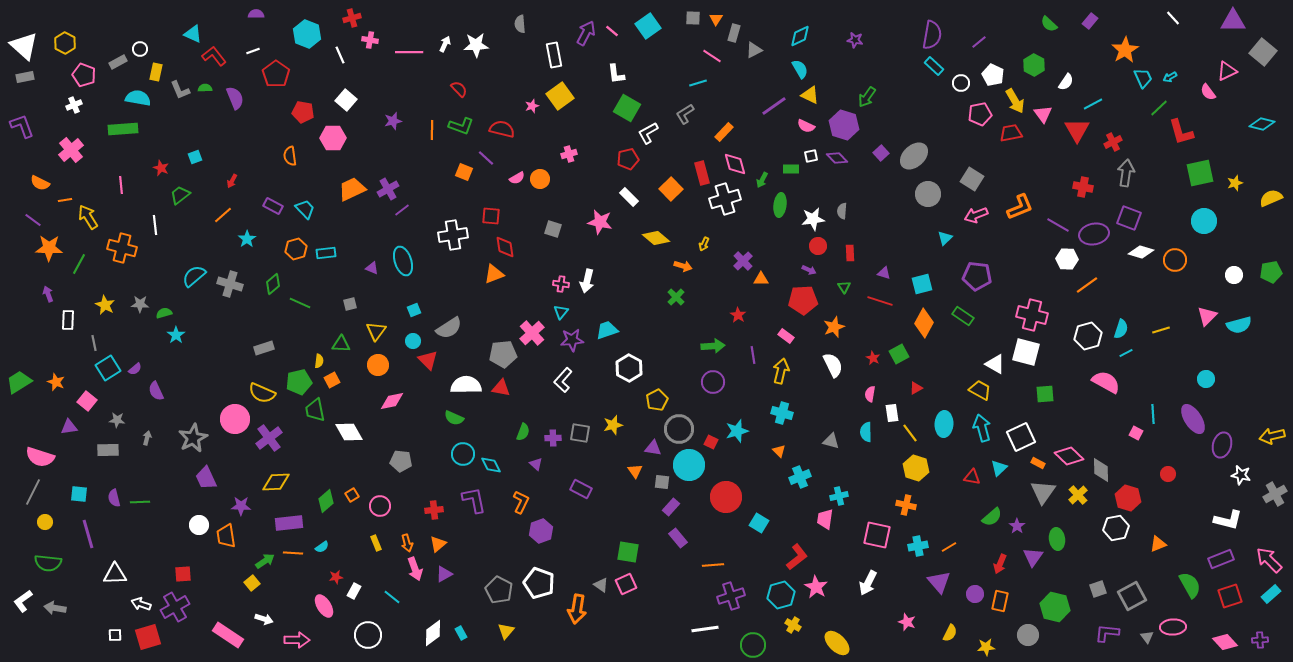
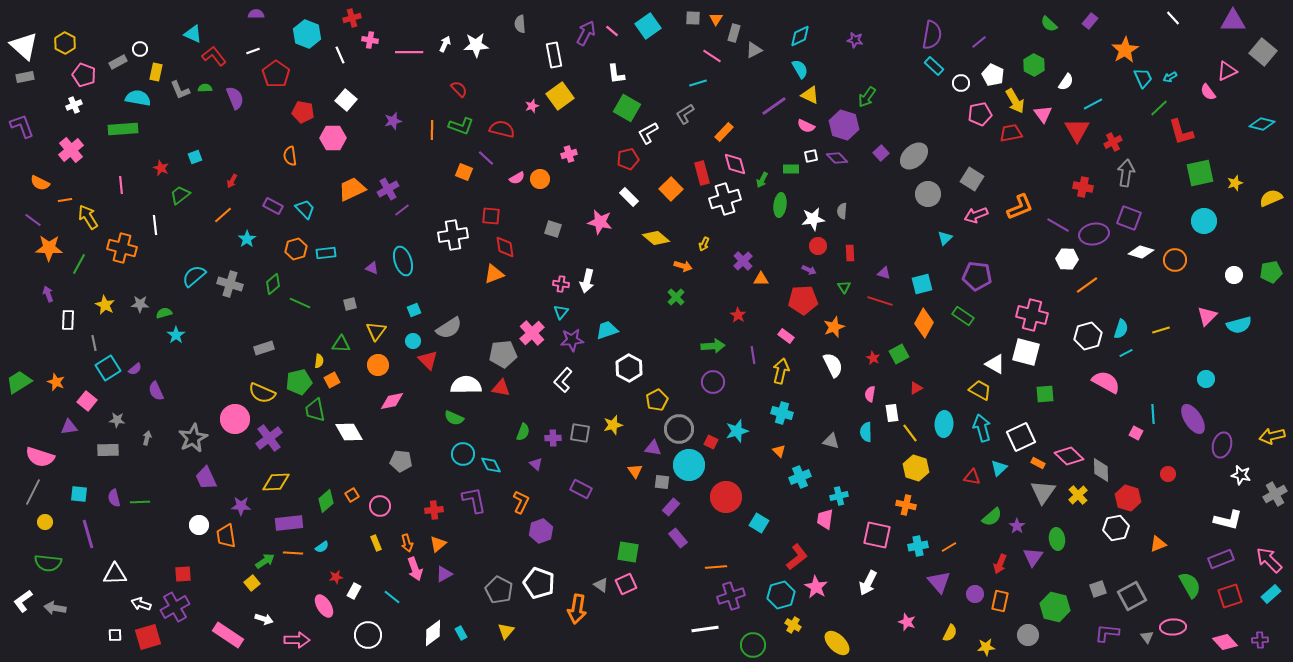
orange line at (713, 565): moved 3 px right, 2 px down
